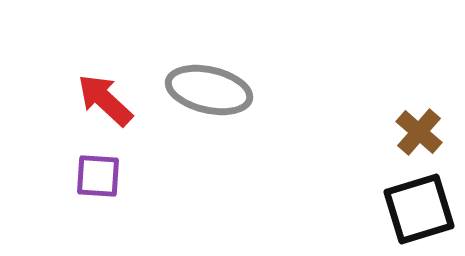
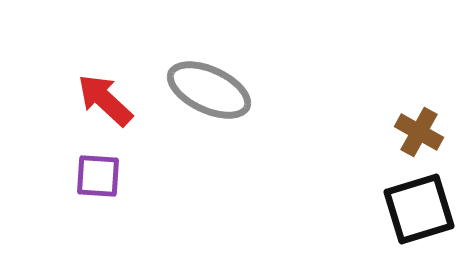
gray ellipse: rotated 12 degrees clockwise
brown cross: rotated 12 degrees counterclockwise
